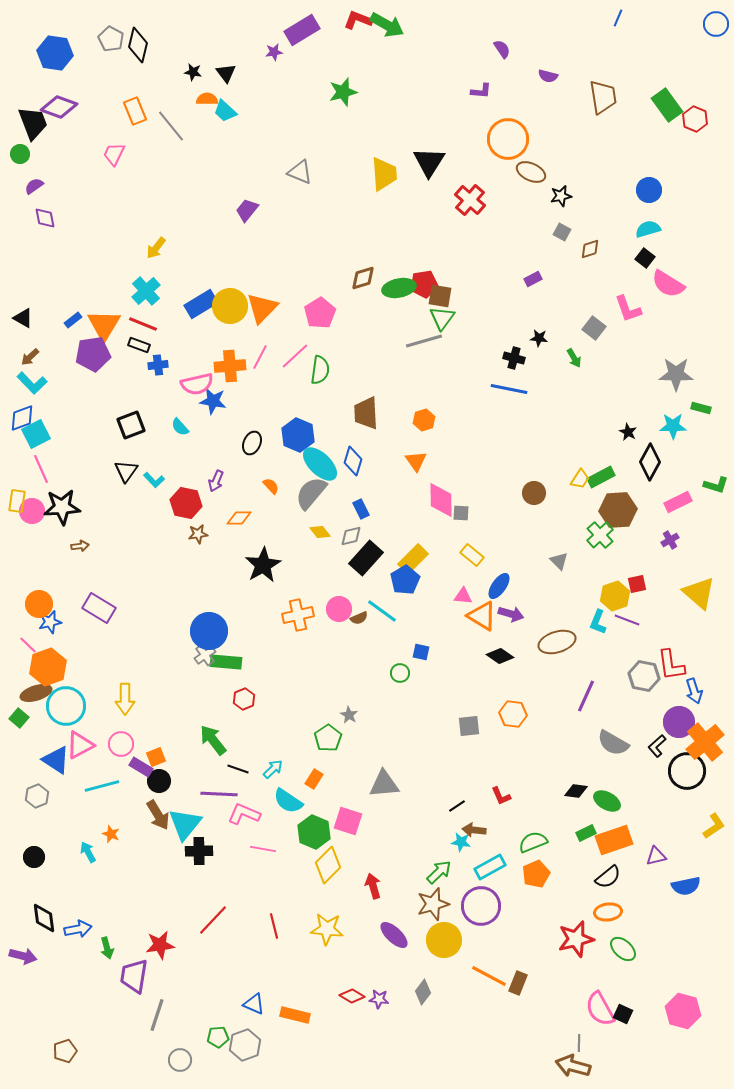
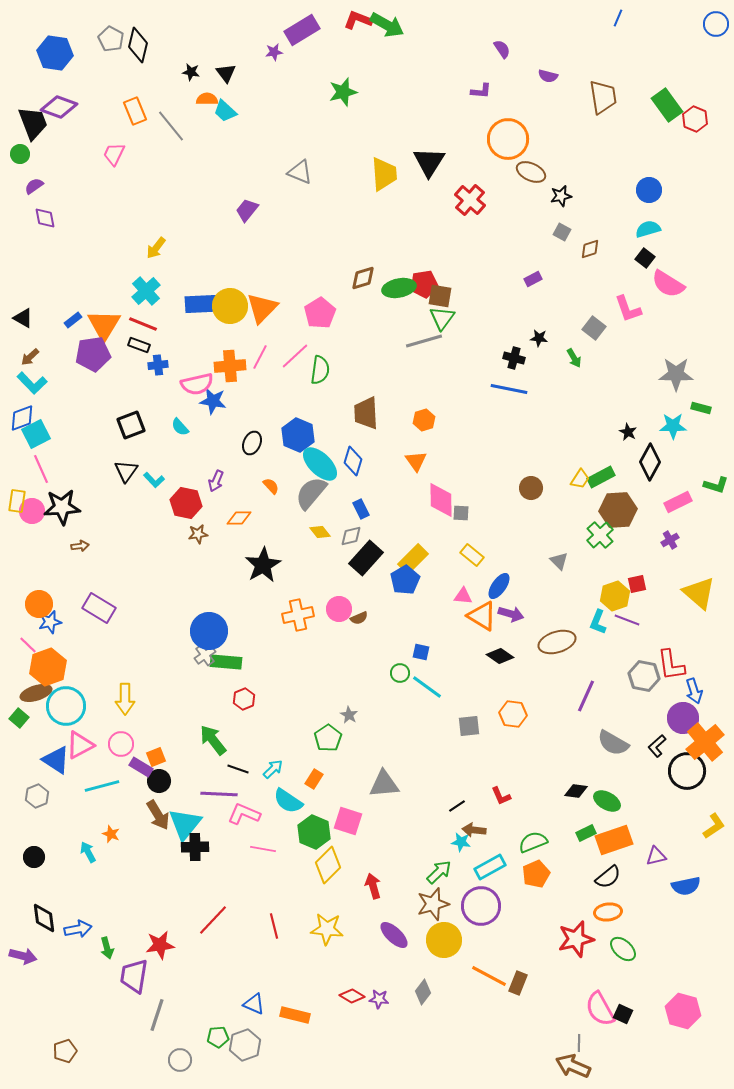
black star at (193, 72): moved 2 px left
blue rectangle at (201, 304): rotated 28 degrees clockwise
brown circle at (534, 493): moved 3 px left, 5 px up
cyan line at (382, 611): moved 45 px right, 76 px down
purple circle at (679, 722): moved 4 px right, 4 px up
black cross at (199, 851): moved 4 px left, 4 px up
brown arrow at (573, 1066): rotated 8 degrees clockwise
